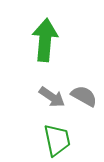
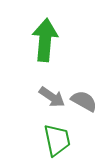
gray semicircle: moved 5 px down
